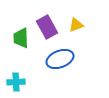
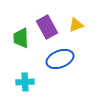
cyan cross: moved 9 px right
